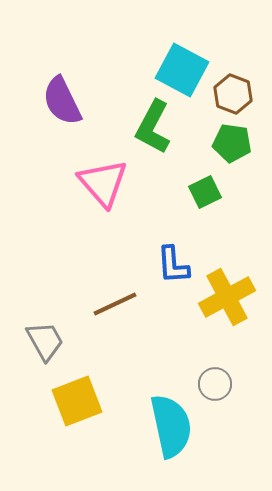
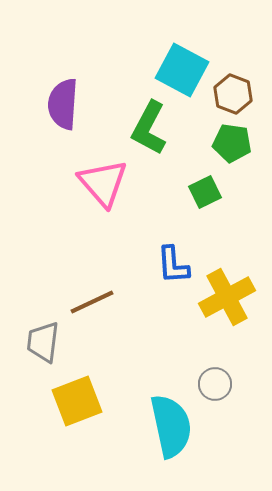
purple semicircle: moved 1 px right, 3 px down; rotated 30 degrees clockwise
green L-shape: moved 4 px left, 1 px down
brown line: moved 23 px left, 2 px up
gray trapezoid: moved 2 px left, 1 px down; rotated 144 degrees counterclockwise
